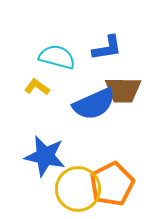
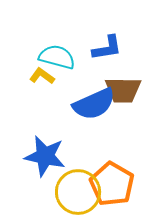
yellow L-shape: moved 5 px right, 11 px up
orange pentagon: rotated 15 degrees counterclockwise
yellow circle: moved 3 px down
